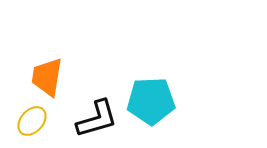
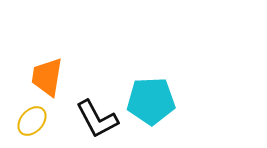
black L-shape: rotated 78 degrees clockwise
